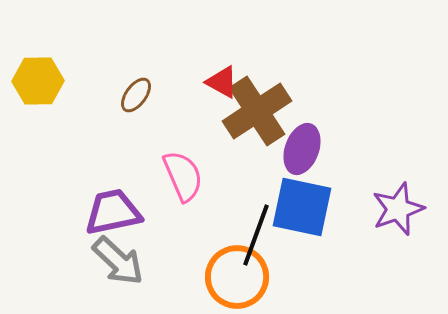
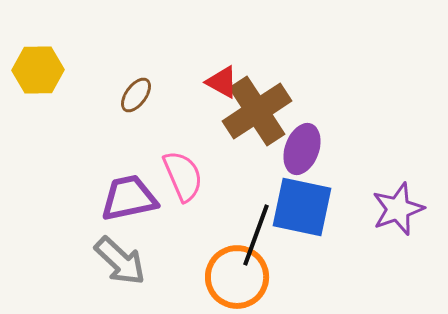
yellow hexagon: moved 11 px up
purple trapezoid: moved 16 px right, 14 px up
gray arrow: moved 2 px right
